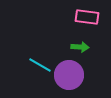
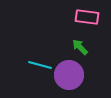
green arrow: rotated 138 degrees counterclockwise
cyan line: rotated 15 degrees counterclockwise
